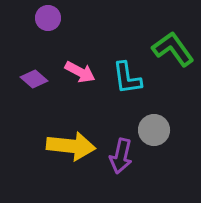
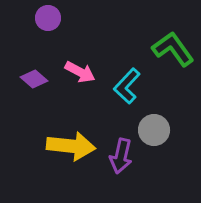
cyan L-shape: moved 8 px down; rotated 51 degrees clockwise
